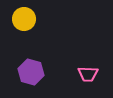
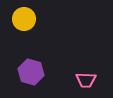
pink trapezoid: moved 2 px left, 6 px down
